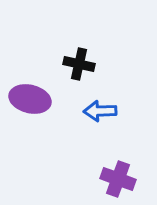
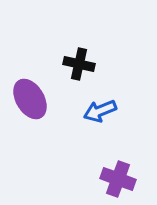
purple ellipse: rotated 45 degrees clockwise
blue arrow: rotated 20 degrees counterclockwise
